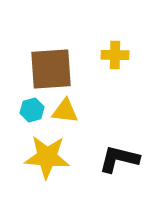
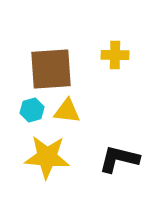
yellow triangle: moved 2 px right
